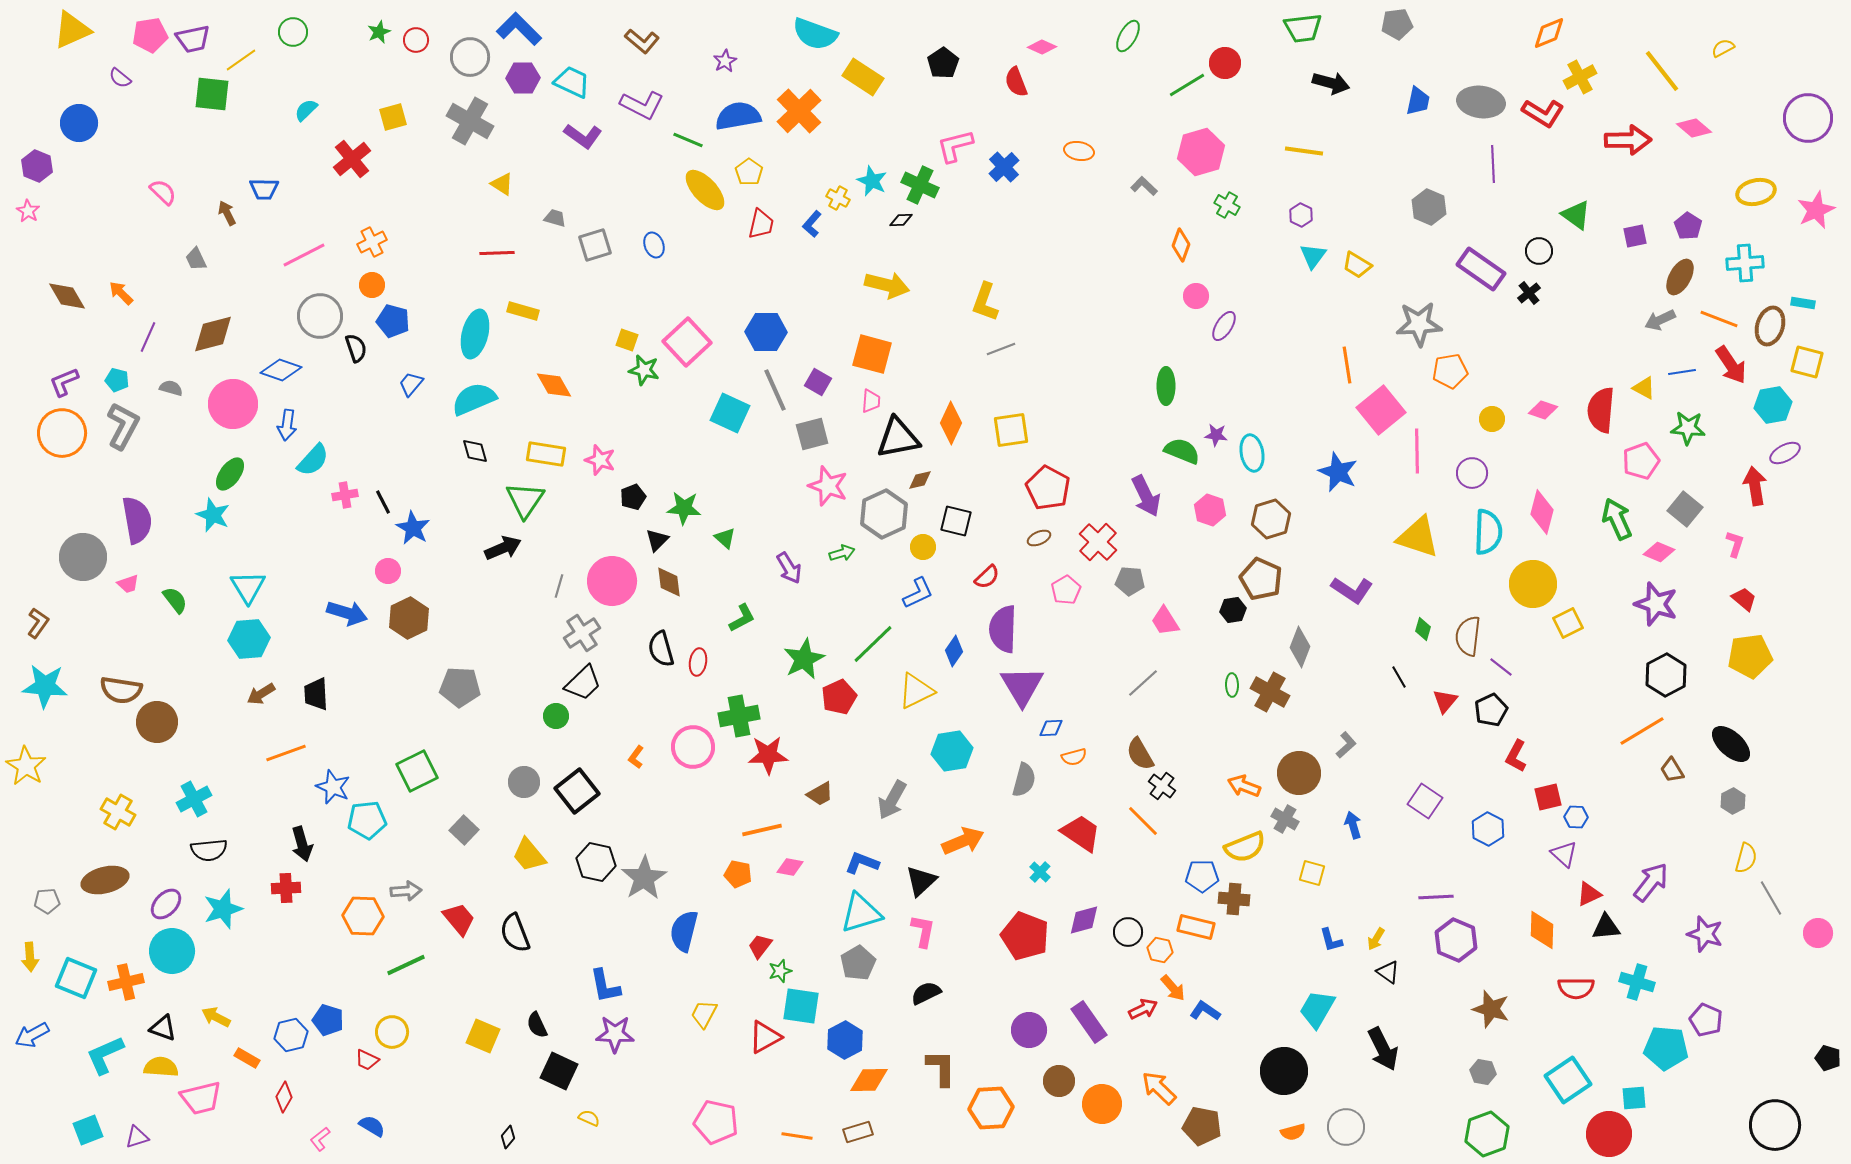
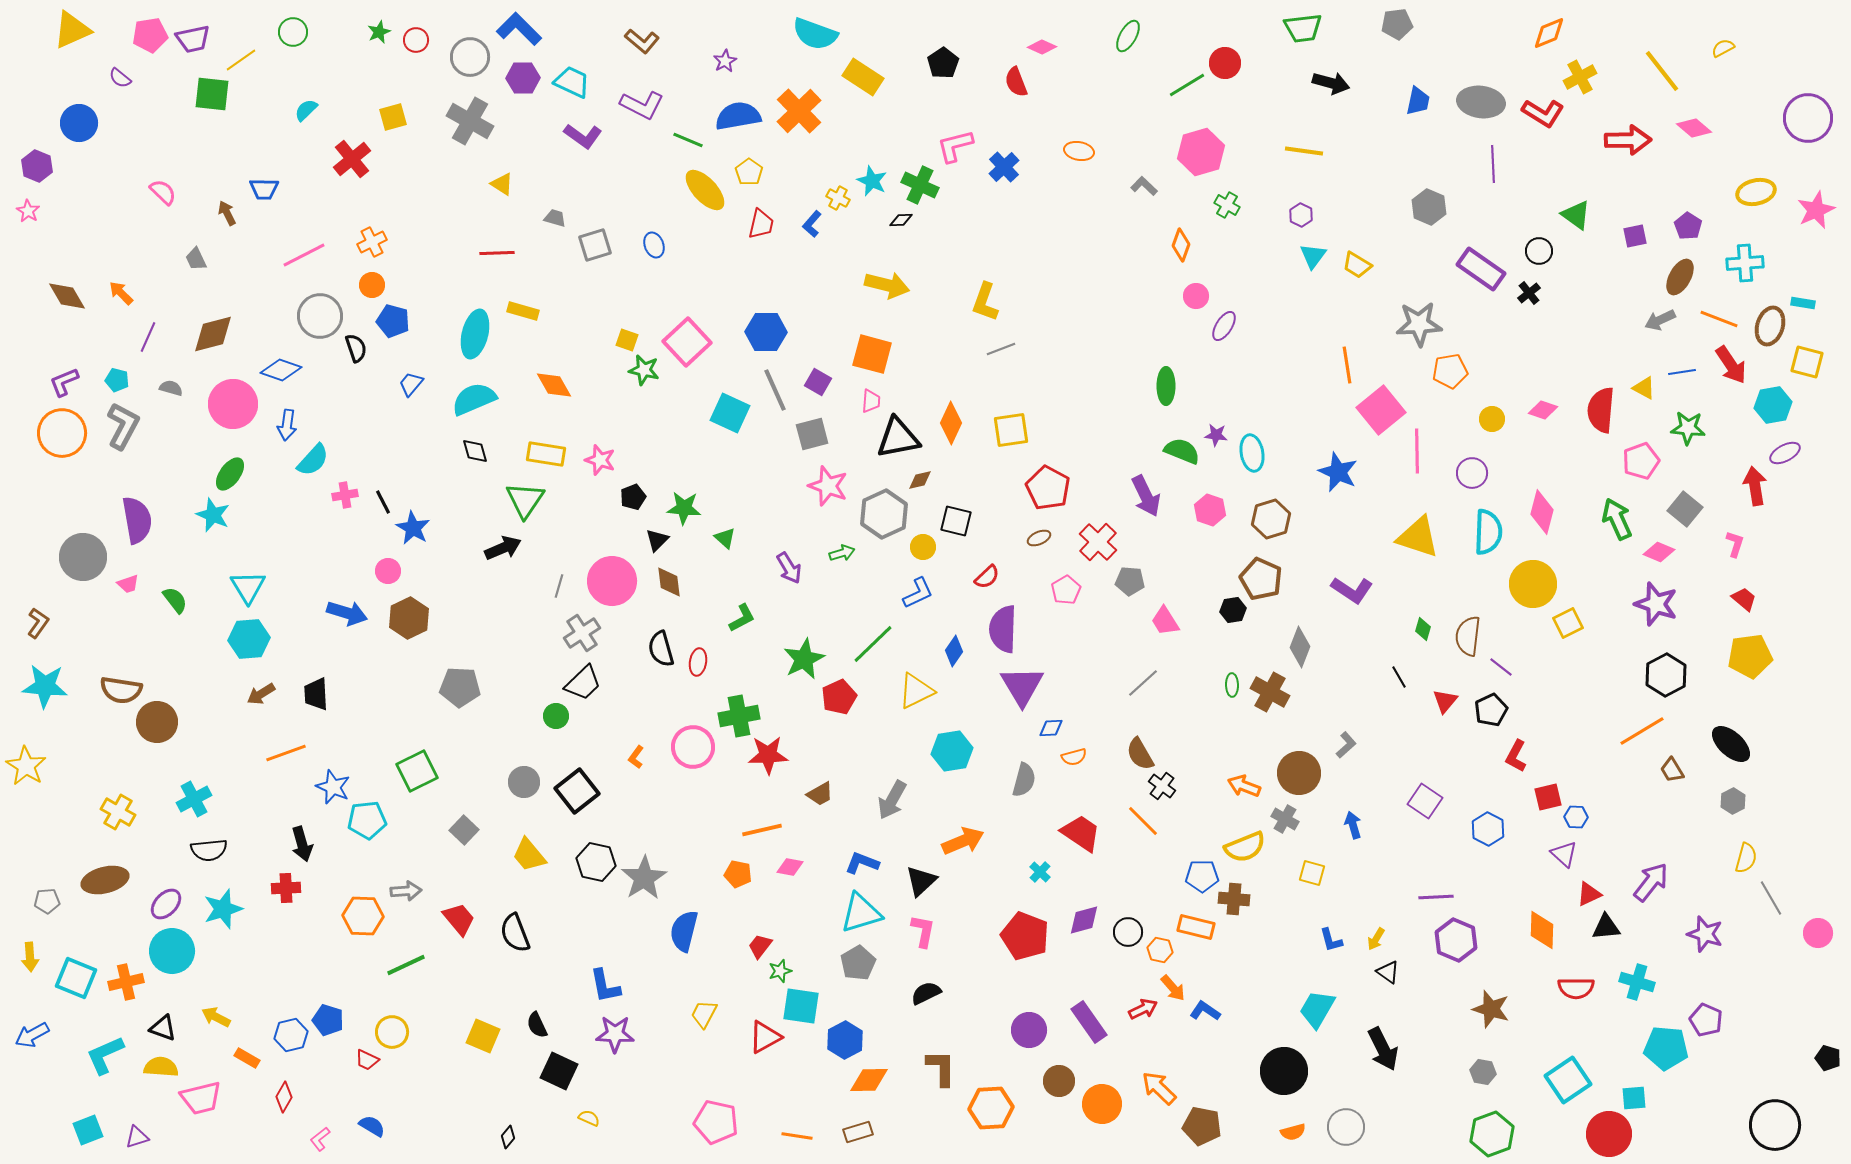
green hexagon at (1487, 1134): moved 5 px right
